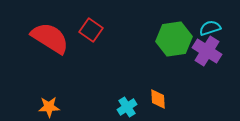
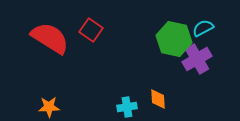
cyan semicircle: moved 7 px left; rotated 10 degrees counterclockwise
green hexagon: rotated 20 degrees clockwise
purple cross: moved 10 px left, 8 px down; rotated 28 degrees clockwise
cyan cross: rotated 24 degrees clockwise
